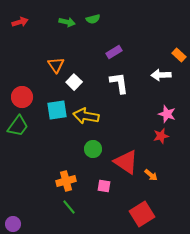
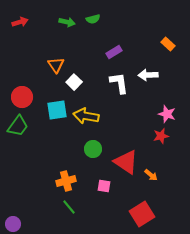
orange rectangle: moved 11 px left, 11 px up
white arrow: moved 13 px left
